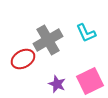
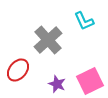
cyan L-shape: moved 2 px left, 12 px up
gray cross: rotated 12 degrees counterclockwise
red ellipse: moved 5 px left, 11 px down; rotated 20 degrees counterclockwise
